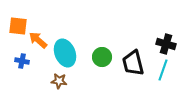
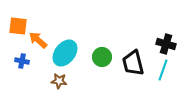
cyan ellipse: rotated 60 degrees clockwise
